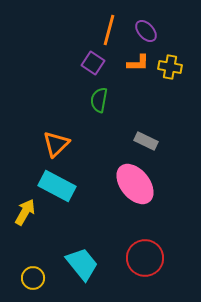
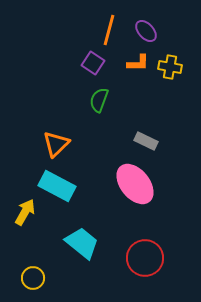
green semicircle: rotated 10 degrees clockwise
cyan trapezoid: moved 21 px up; rotated 12 degrees counterclockwise
